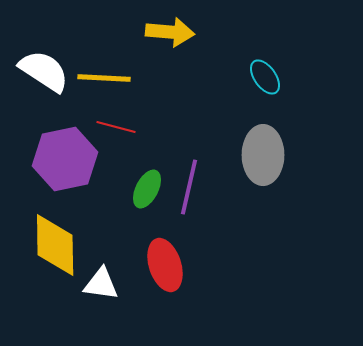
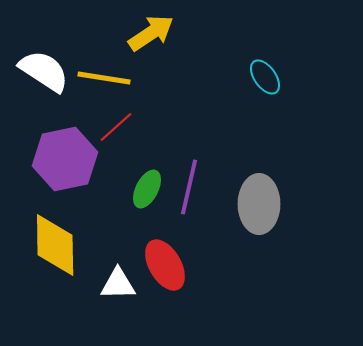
yellow arrow: moved 19 px left, 1 px down; rotated 39 degrees counterclockwise
yellow line: rotated 6 degrees clockwise
red line: rotated 57 degrees counterclockwise
gray ellipse: moved 4 px left, 49 px down
red ellipse: rotated 12 degrees counterclockwise
white triangle: moved 17 px right; rotated 9 degrees counterclockwise
